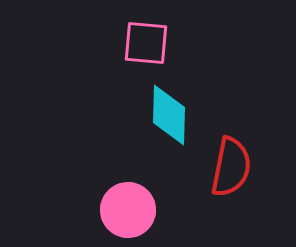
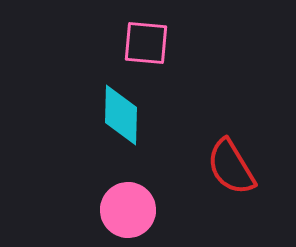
cyan diamond: moved 48 px left
red semicircle: rotated 138 degrees clockwise
